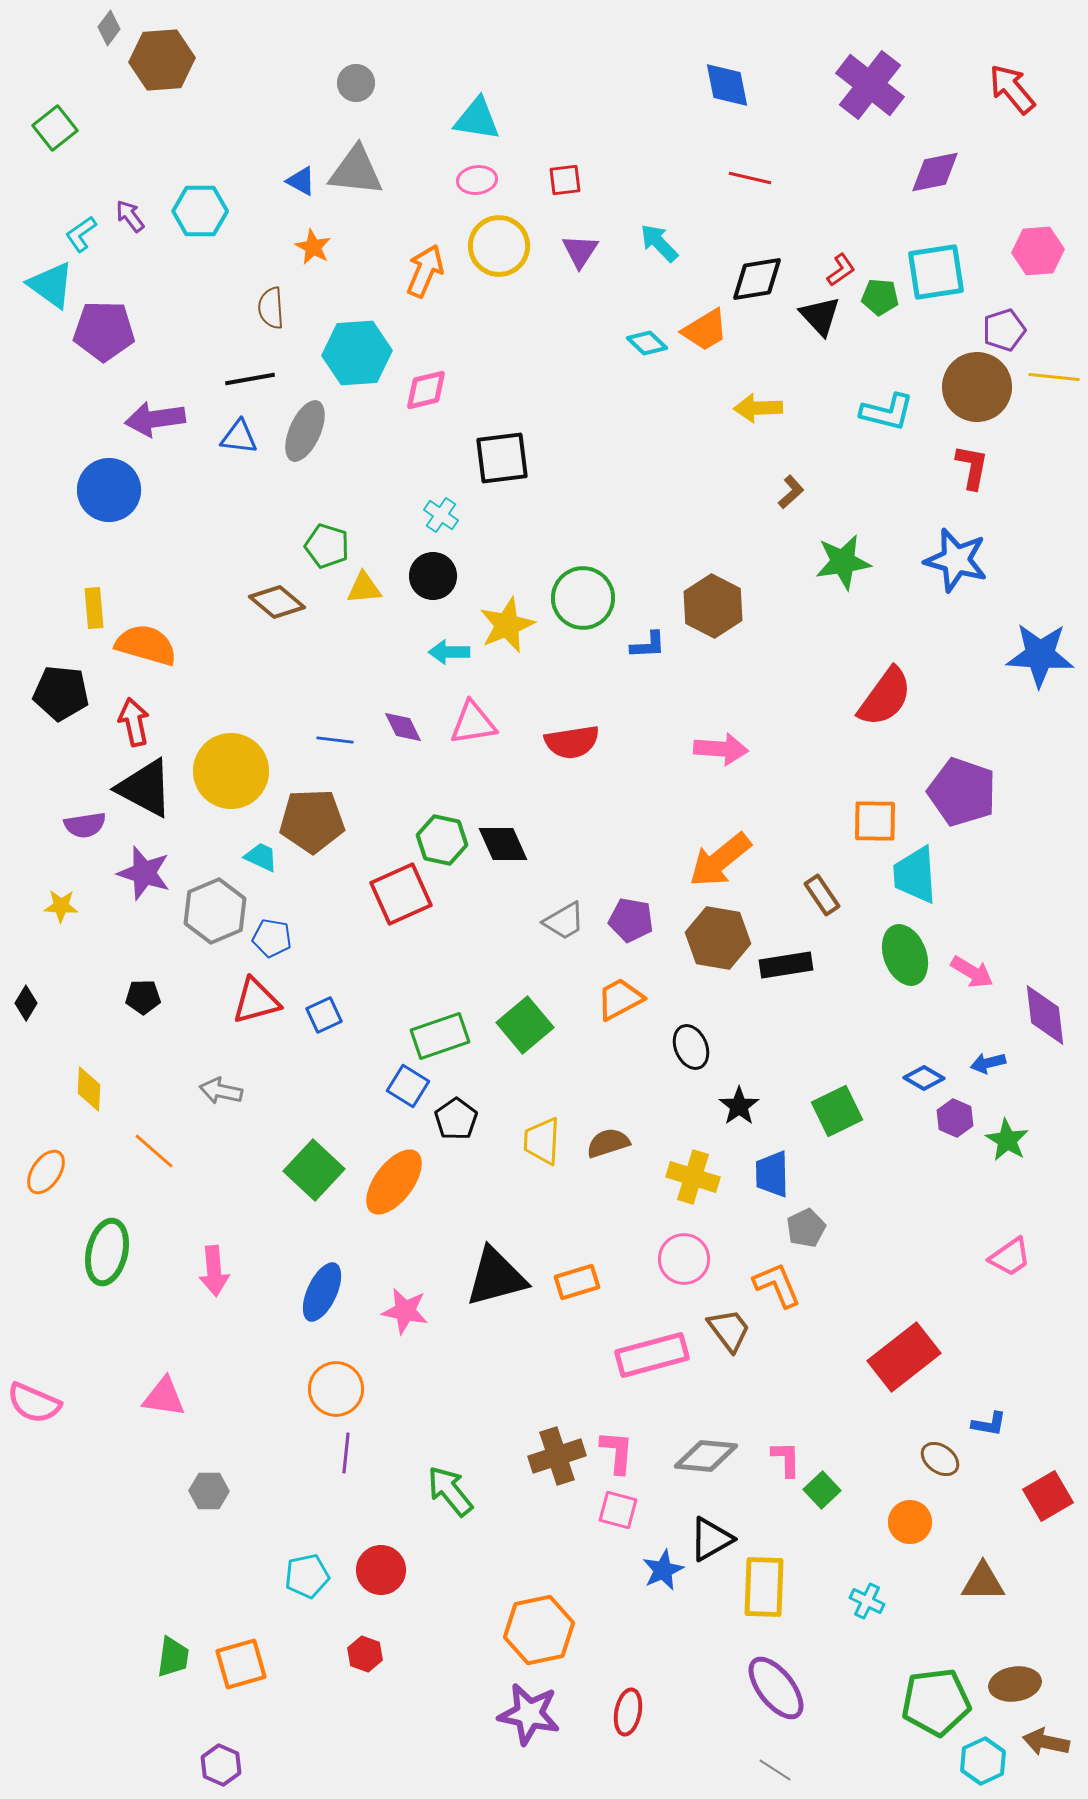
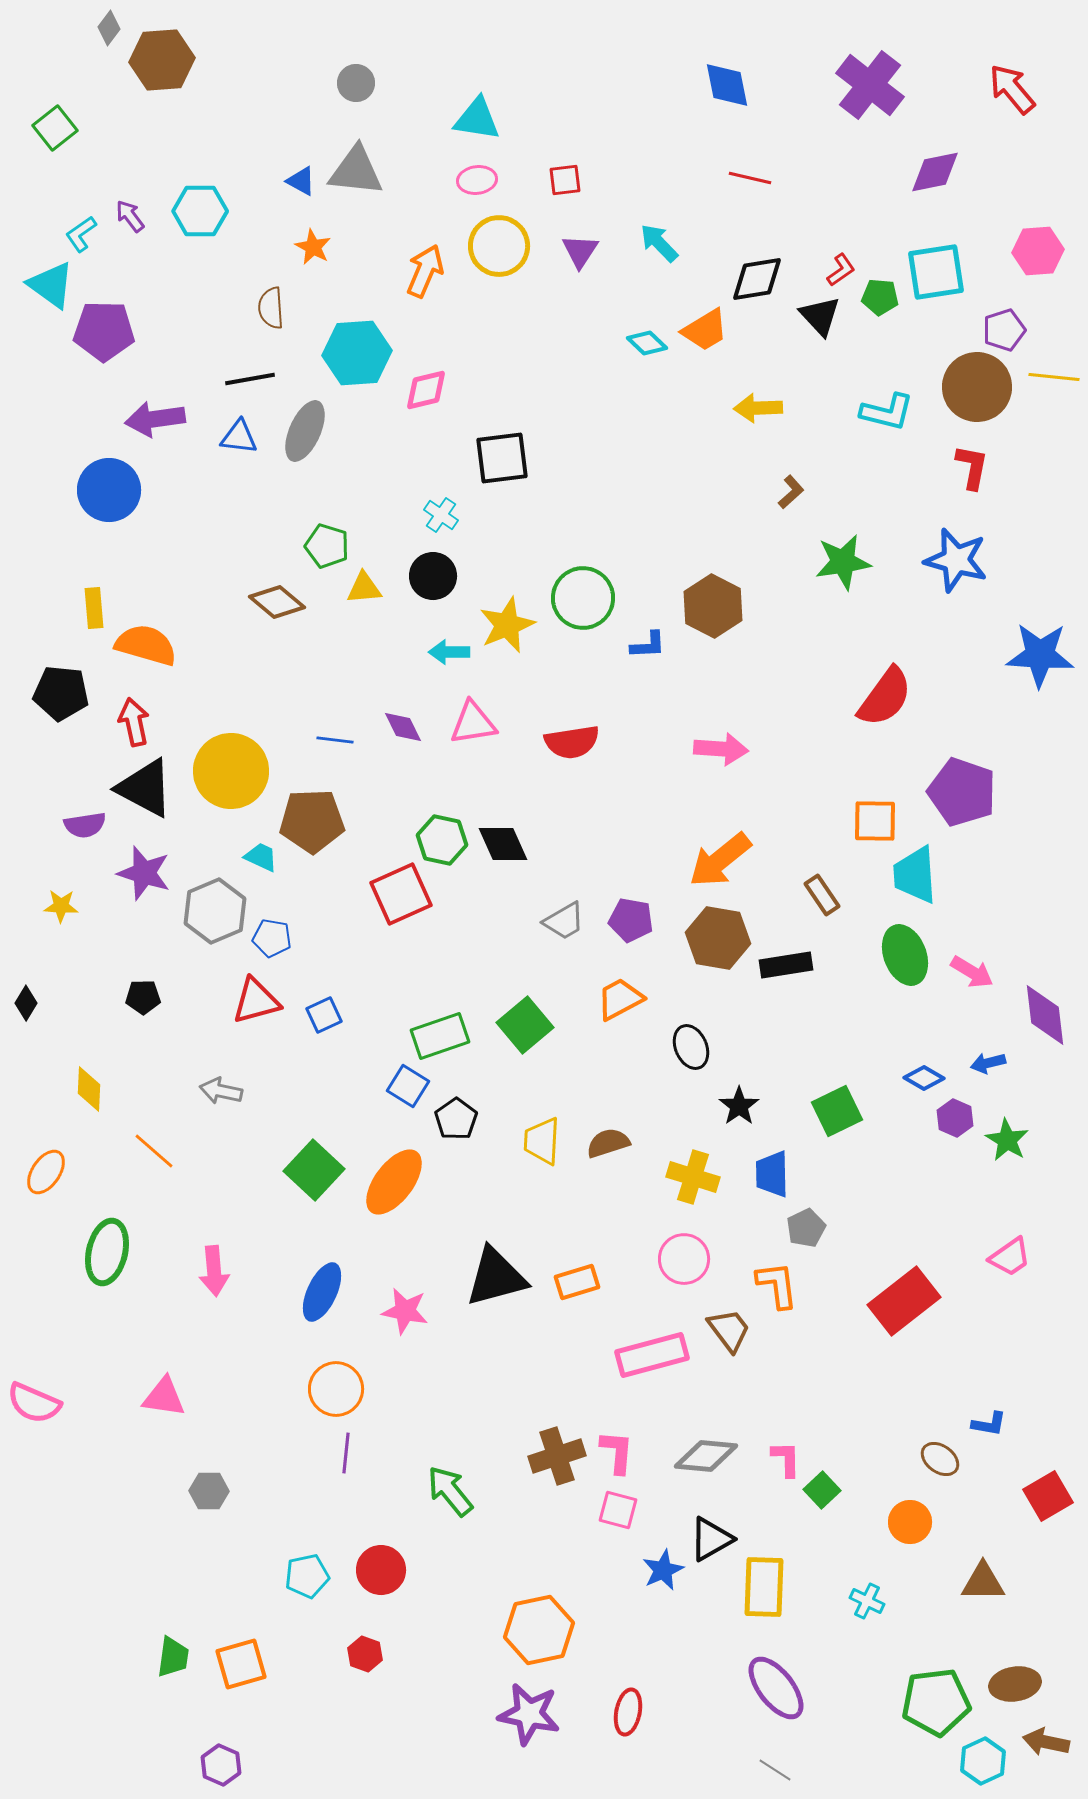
orange L-shape at (777, 1285): rotated 16 degrees clockwise
red rectangle at (904, 1357): moved 56 px up
